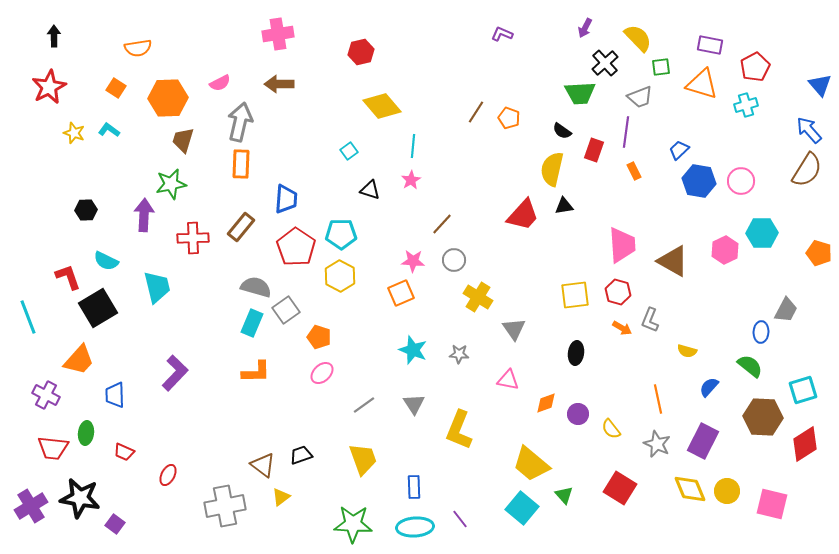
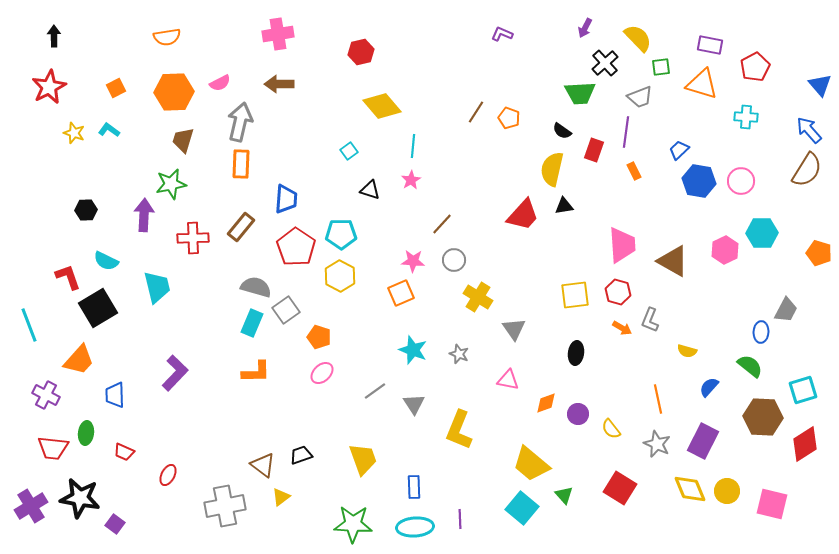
orange semicircle at (138, 48): moved 29 px right, 11 px up
orange square at (116, 88): rotated 30 degrees clockwise
orange hexagon at (168, 98): moved 6 px right, 6 px up
cyan cross at (746, 105): moved 12 px down; rotated 20 degrees clockwise
cyan line at (28, 317): moved 1 px right, 8 px down
gray star at (459, 354): rotated 18 degrees clockwise
gray line at (364, 405): moved 11 px right, 14 px up
purple line at (460, 519): rotated 36 degrees clockwise
